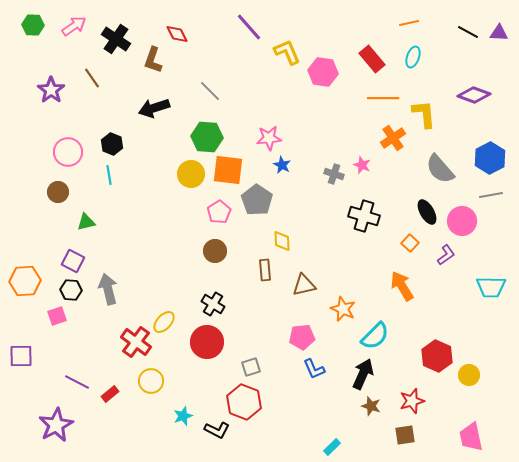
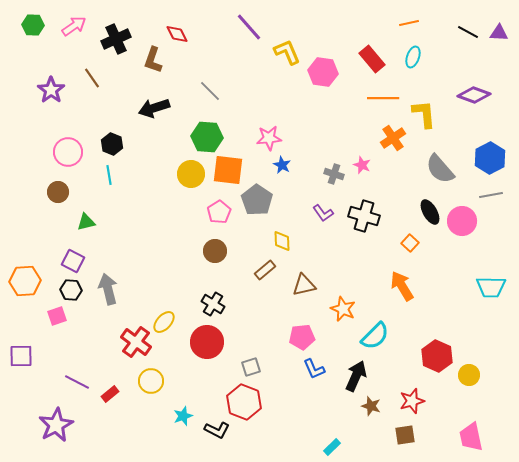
black cross at (116, 39): rotated 32 degrees clockwise
black ellipse at (427, 212): moved 3 px right
purple L-shape at (446, 255): moved 123 px left, 42 px up; rotated 90 degrees clockwise
brown rectangle at (265, 270): rotated 55 degrees clockwise
black arrow at (363, 374): moved 7 px left, 2 px down
